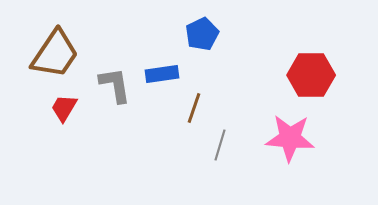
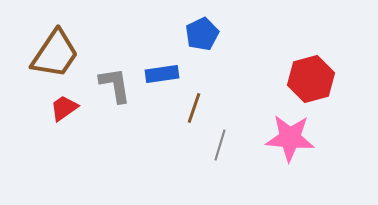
red hexagon: moved 4 px down; rotated 15 degrees counterclockwise
red trapezoid: rotated 24 degrees clockwise
